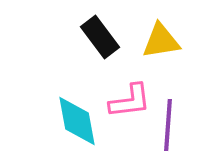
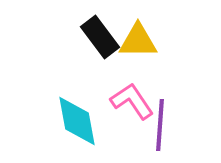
yellow triangle: moved 23 px left; rotated 9 degrees clockwise
pink L-shape: moved 2 px right; rotated 117 degrees counterclockwise
purple line: moved 8 px left
